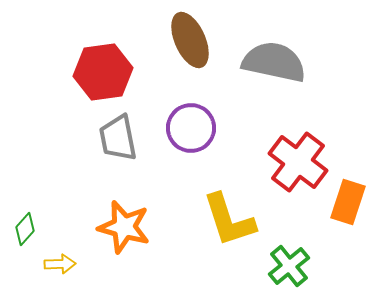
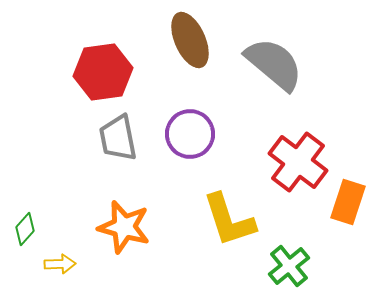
gray semicircle: moved 2 px down; rotated 28 degrees clockwise
purple circle: moved 1 px left, 6 px down
